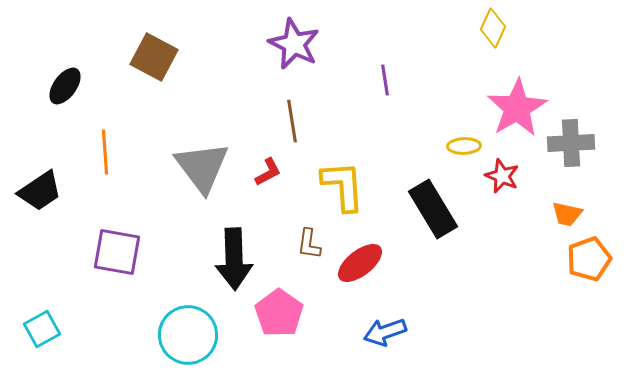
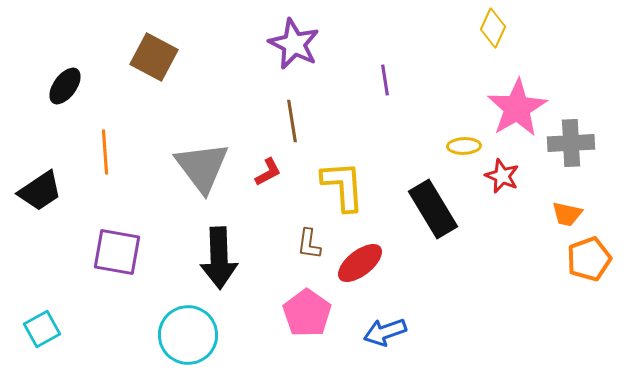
black arrow: moved 15 px left, 1 px up
pink pentagon: moved 28 px right
